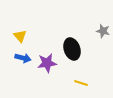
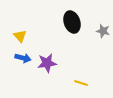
black ellipse: moved 27 px up
